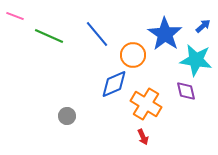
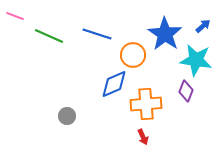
blue line: rotated 32 degrees counterclockwise
purple diamond: rotated 35 degrees clockwise
orange cross: rotated 36 degrees counterclockwise
